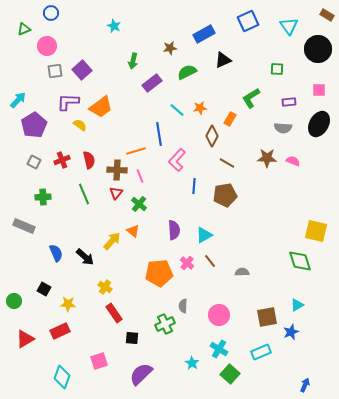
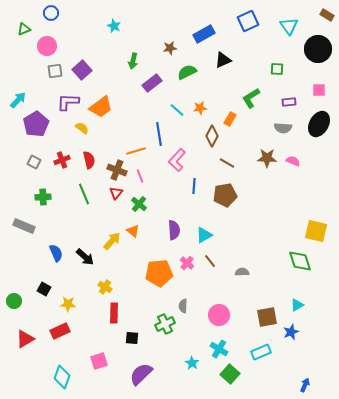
purple pentagon at (34, 125): moved 2 px right, 1 px up
yellow semicircle at (80, 125): moved 2 px right, 3 px down
brown cross at (117, 170): rotated 18 degrees clockwise
red rectangle at (114, 313): rotated 36 degrees clockwise
